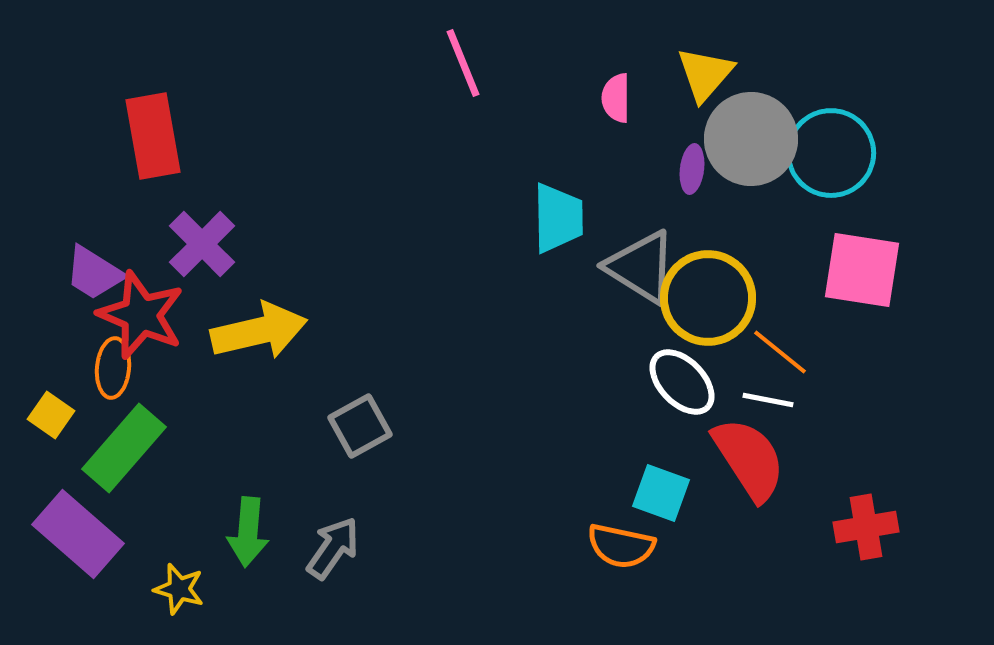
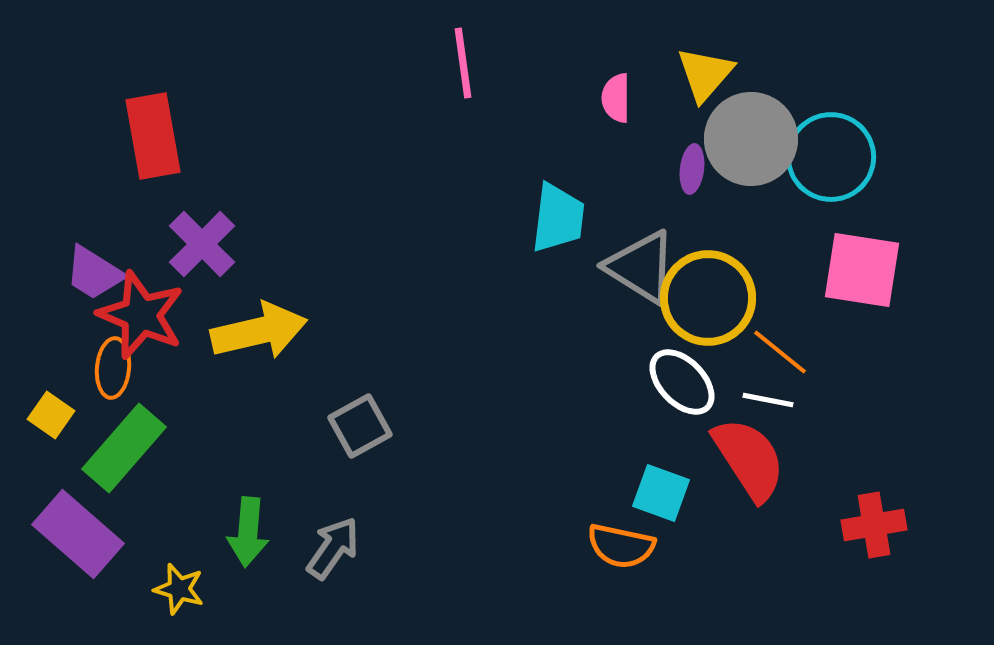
pink line: rotated 14 degrees clockwise
cyan circle: moved 4 px down
cyan trapezoid: rotated 8 degrees clockwise
red cross: moved 8 px right, 2 px up
